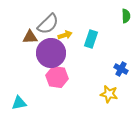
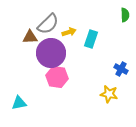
green semicircle: moved 1 px left, 1 px up
yellow arrow: moved 4 px right, 3 px up
